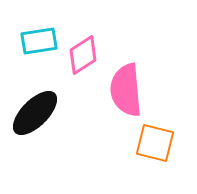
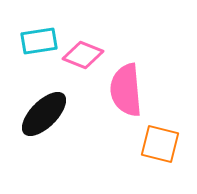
pink diamond: rotated 54 degrees clockwise
black ellipse: moved 9 px right, 1 px down
orange square: moved 5 px right, 1 px down
